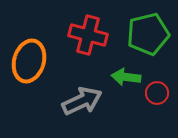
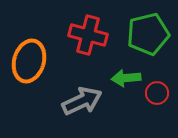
green arrow: moved 1 px down; rotated 12 degrees counterclockwise
